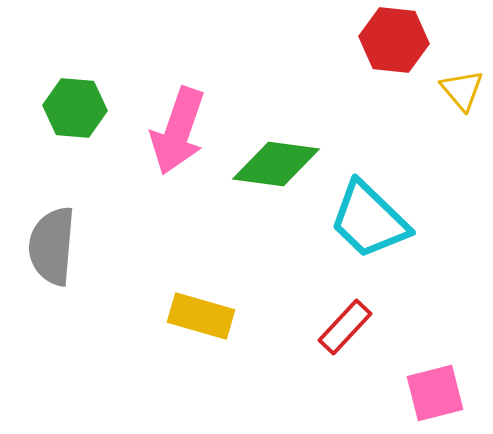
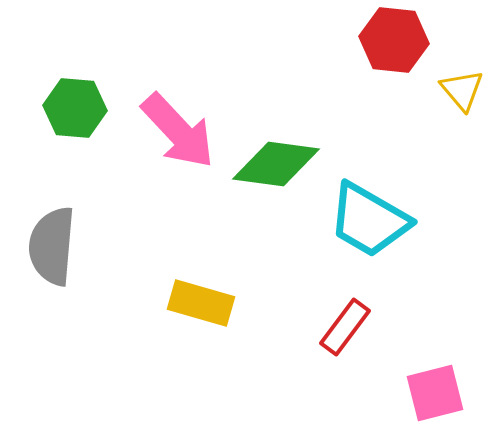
pink arrow: rotated 62 degrees counterclockwise
cyan trapezoid: rotated 14 degrees counterclockwise
yellow rectangle: moved 13 px up
red rectangle: rotated 6 degrees counterclockwise
